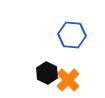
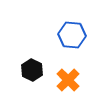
black hexagon: moved 15 px left, 3 px up
